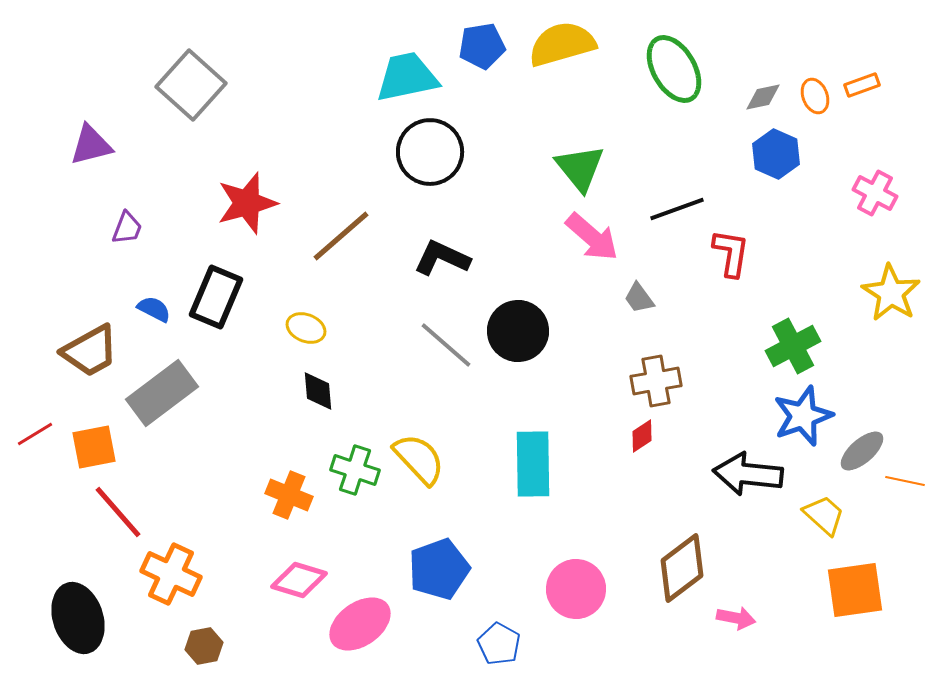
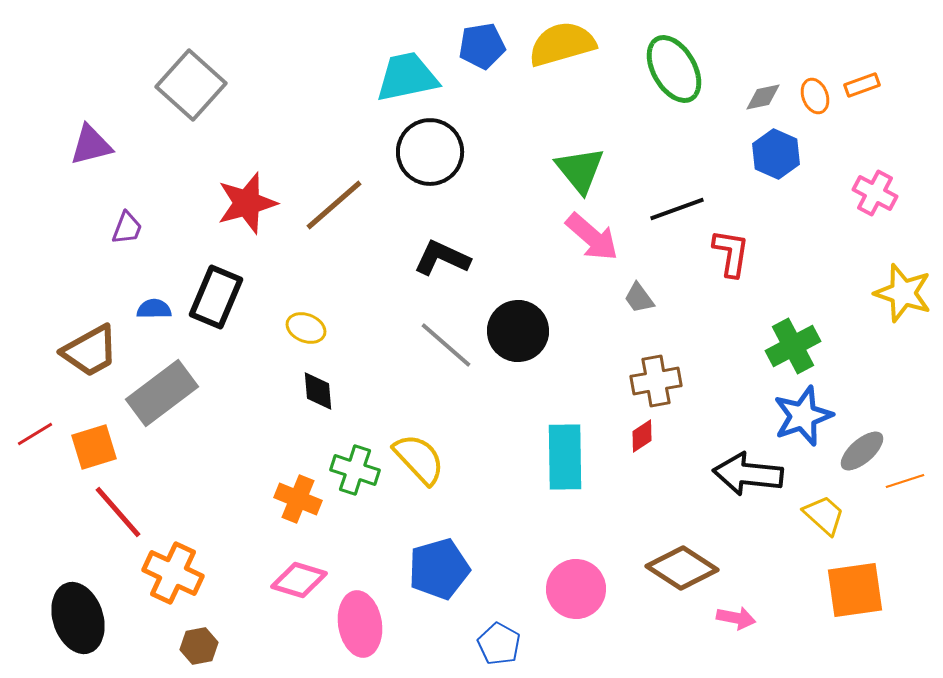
green triangle at (580, 168): moved 2 px down
brown line at (341, 236): moved 7 px left, 31 px up
yellow star at (891, 293): moved 12 px right; rotated 14 degrees counterclockwise
blue semicircle at (154, 309): rotated 28 degrees counterclockwise
orange square at (94, 447): rotated 6 degrees counterclockwise
cyan rectangle at (533, 464): moved 32 px right, 7 px up
orange line at (905, 481): rotated 30 degrees counterclockwise
orange cross at (289, 495): moved 9 px right, 4 px down
brown diamond at (682, 568): rotated 70 degrees clockwise
blue pentagon at (439, 569): rotated 4 degrees clockwise
orange cross at (171, 574): moved 2 px right, 1 px up
pink ellipse at (360, 624): rotated 64 degrees counterclockwise
brown hexagon at (204, 646): moved 5 px left
